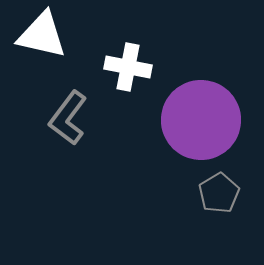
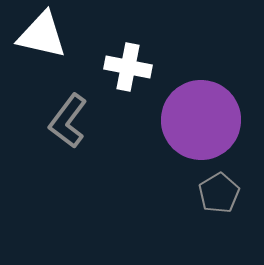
gray L-shape: moved 3 px down
